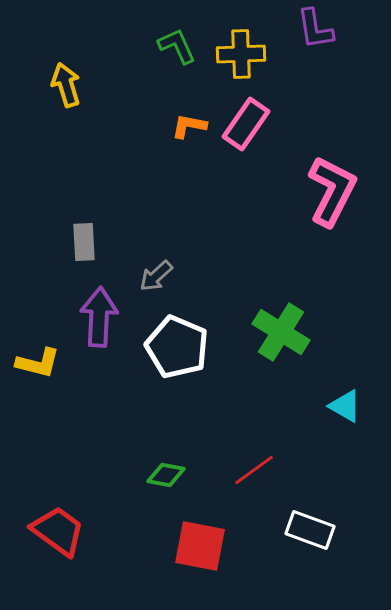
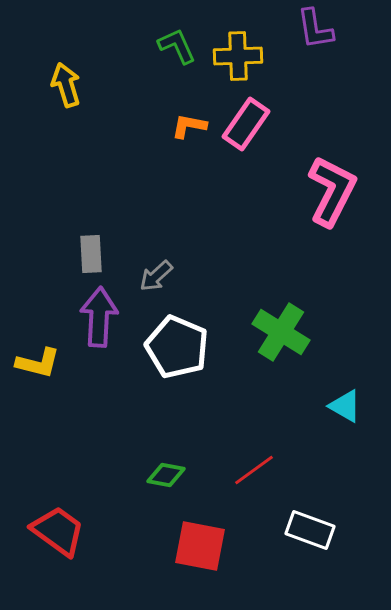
yellow cross: moved 3 px left, 2 px down
gray rectangle: moved 7 px right, 12 px down
